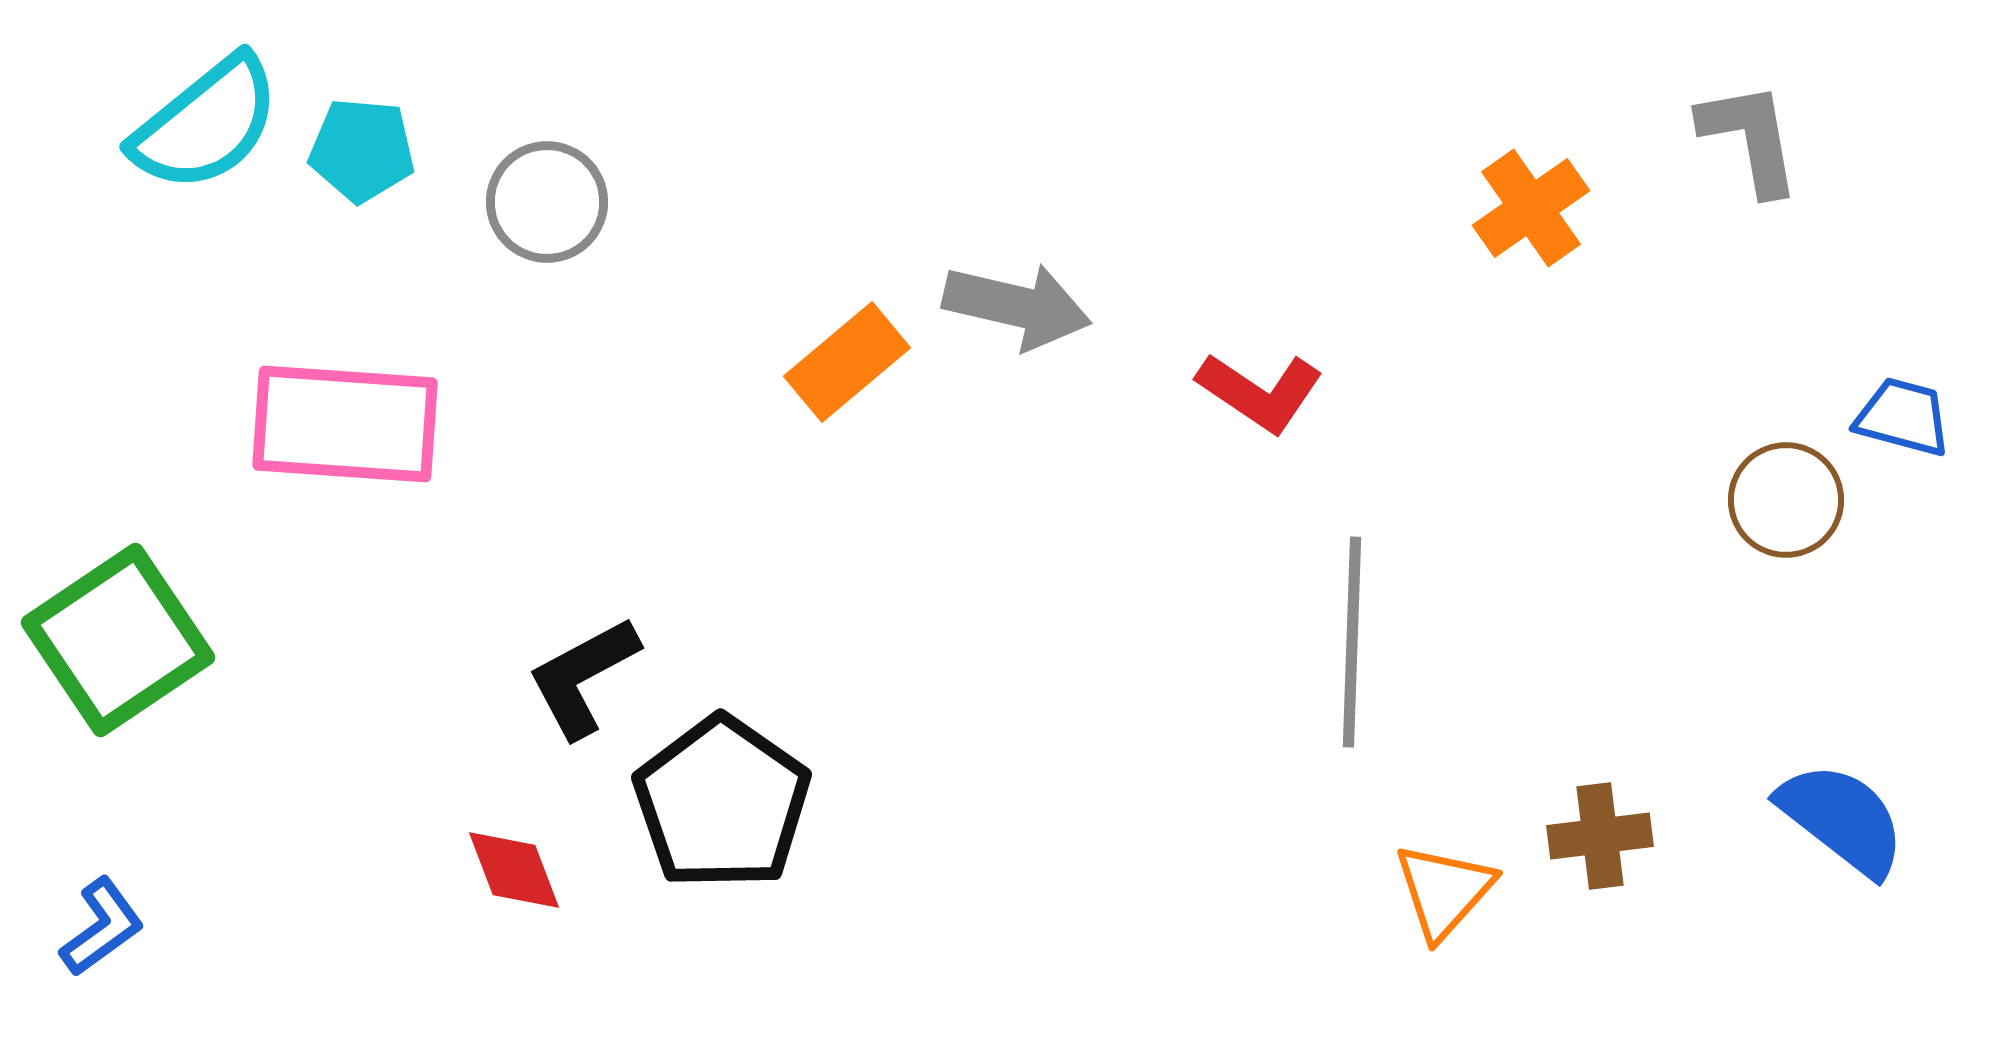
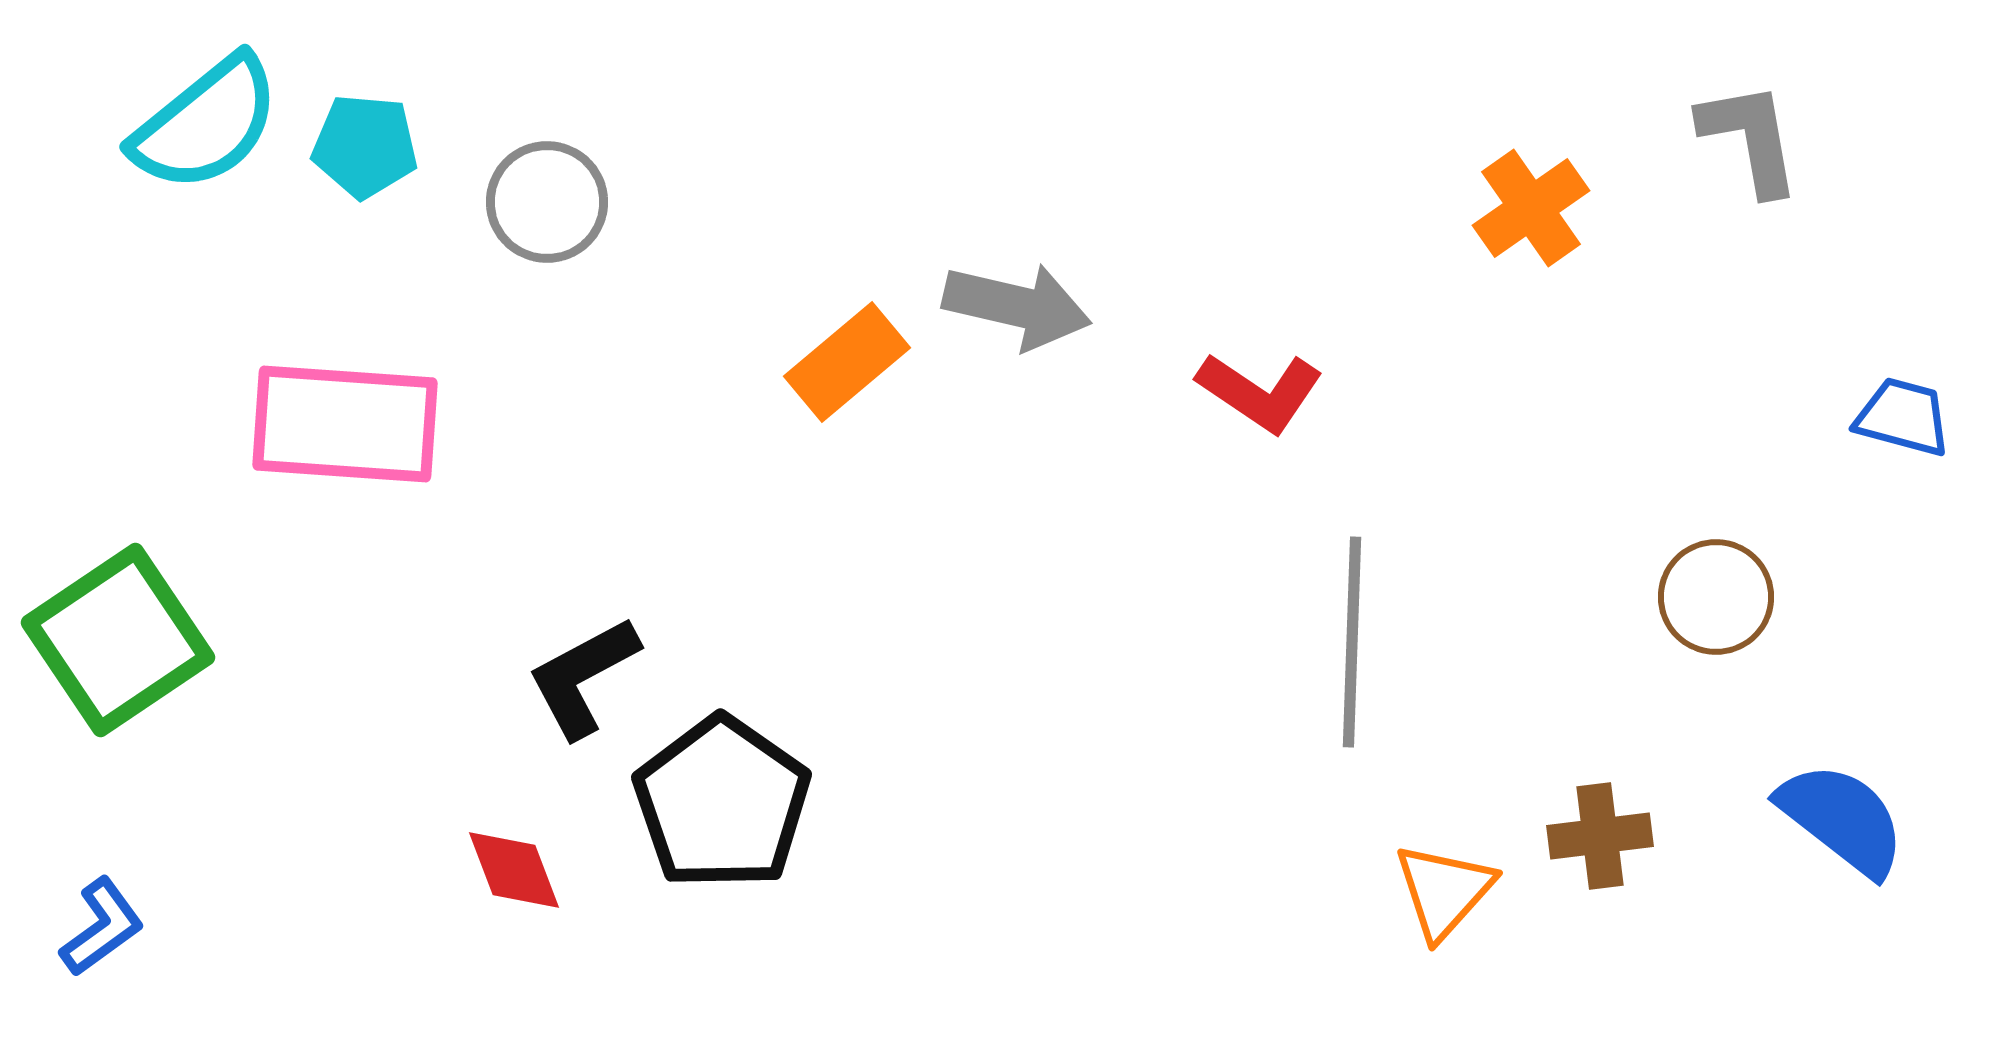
cyan pentagon: moved 3 px right, 4 px up
brown circle: moved 70 px left, 97 px down
